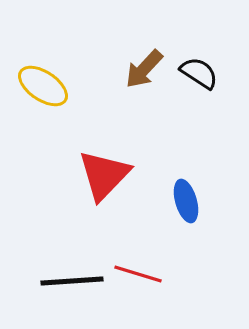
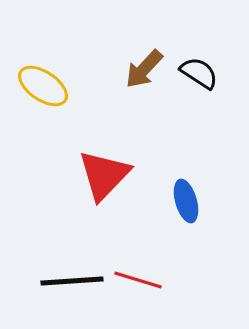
red line: moved 6 px down
